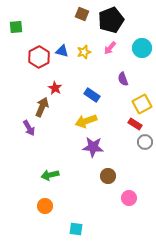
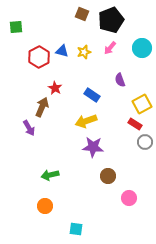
purple semicircle: moved 3 px left, 1 px down
